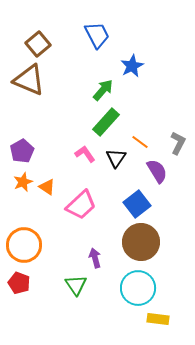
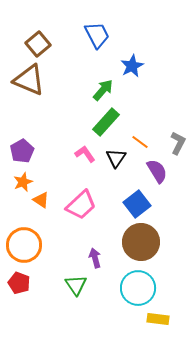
orange triangle: moved 6 px left, 13 px down
